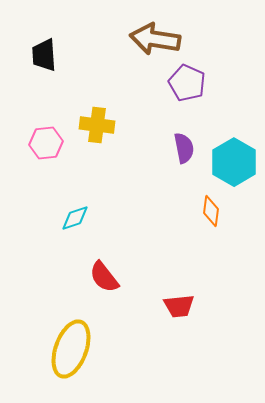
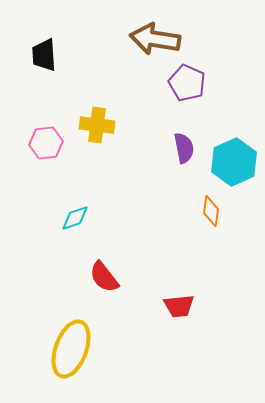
cyan hexagon: rotated 6 degrees clockwise
